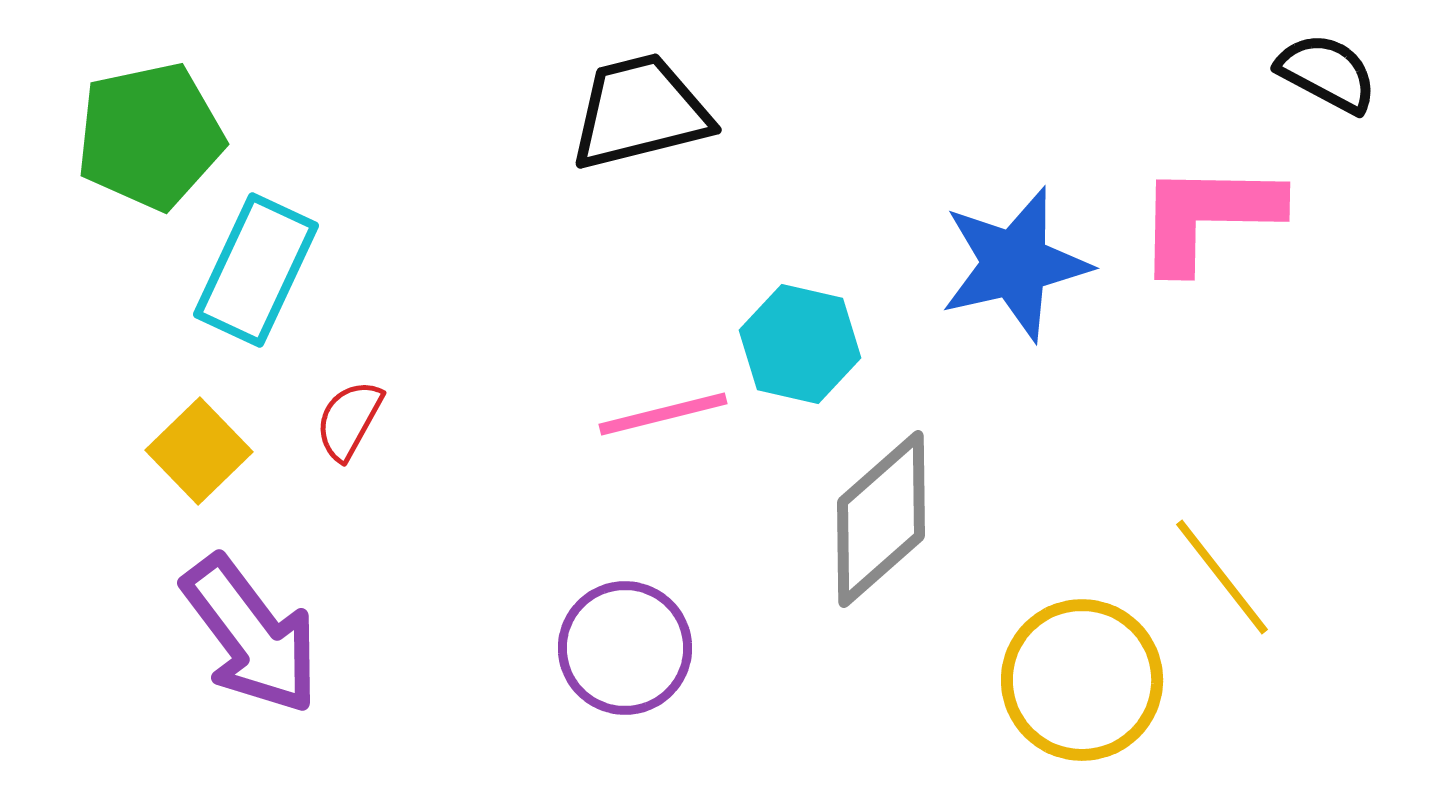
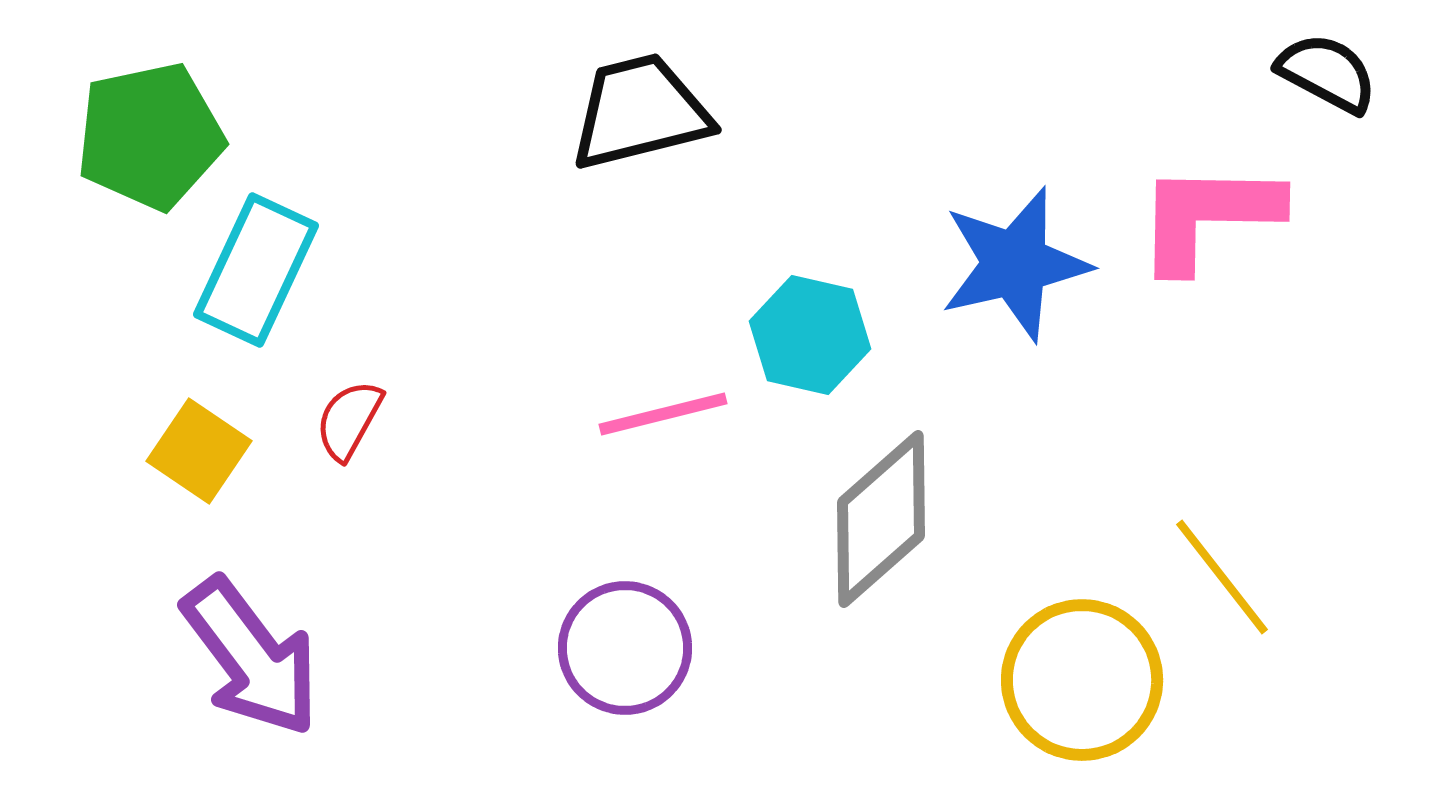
cyan hexagon: moved 10 px right, 9 px up
yellow square: rotated 12 degrees counterclockwise
purple arrow: moved 22 px down
